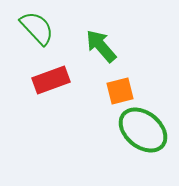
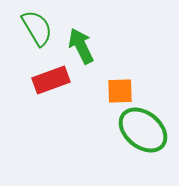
green semicircle: rotated 12 degrees clockwise
green arrow: moved 20 px left; rotated 15 degrees clockwise
orange square: rotated 12 degrees clockwise
